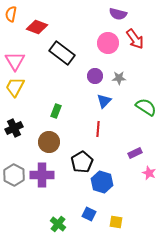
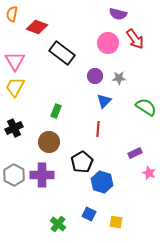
orange semicircle: moved 1 px right
